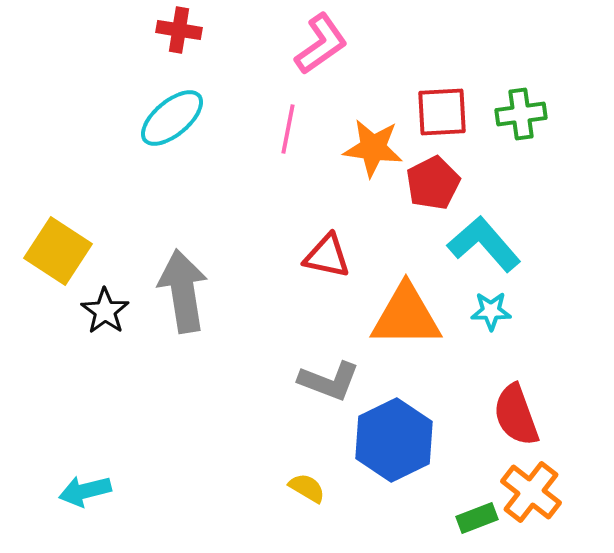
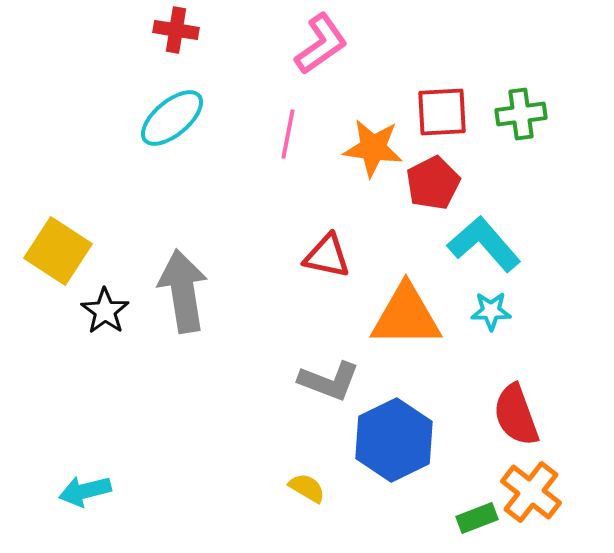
red cross: moved 3 px left
pink line: moved 5 px down
